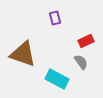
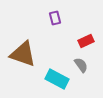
gray semicircle: moved 3 px down
